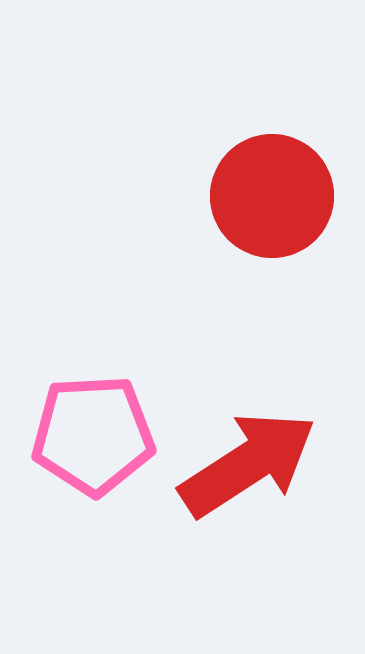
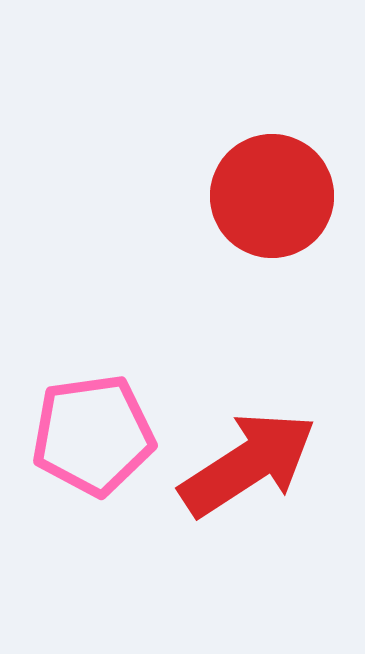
pink pentagon: rotated 5 degrees counterclockwise
